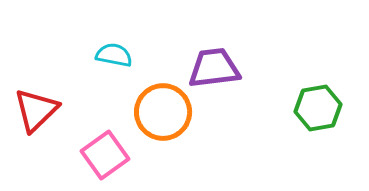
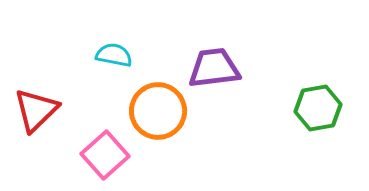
orange circle: moved 5 px left, 1 px up
pink square: rotated 6 degrees counterclockwise
